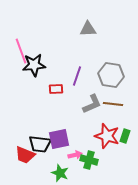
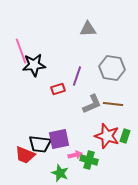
gray hexagon: moved 1 px right, 7 px up
red rectangle: moved 2 px right; rotated 16 degrees counterclockwise
